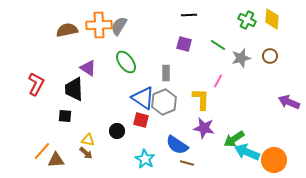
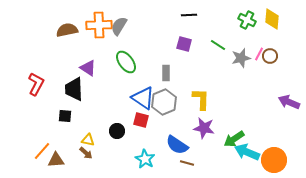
pink line: moved 41 px right, 27 px up
